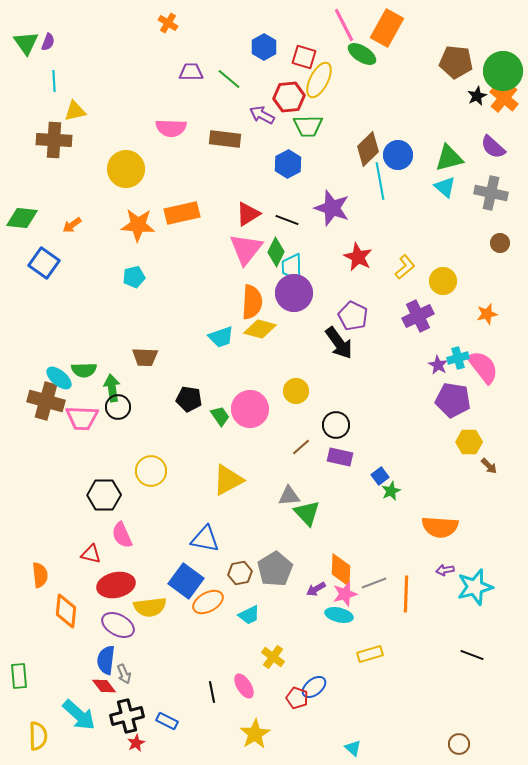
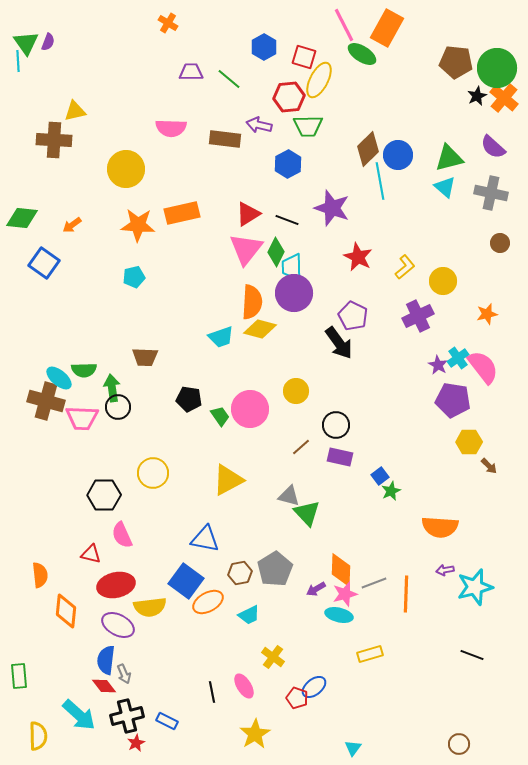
green circle at (503, 71): moved 6 px left, 3 px up
cyan line at (54, 81): moved 36 px left, 20 px up
purple arrow at (262, 115): moved 3 px left, 10 px down; rotated 15 degrees counterclockwise
cyan cross at (458, 358): rotated 20 degrees counterclockwise
yellow circle at (151, 471): moved 2 px right, 2 px down
gray triangle at (289, 496): rotated 20 degrees clockwise
cyan triangle at (353, 748): rotated 24 degrees clockwise
